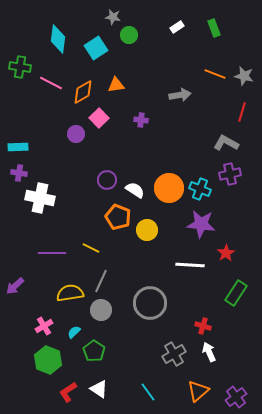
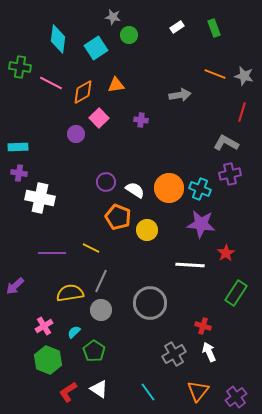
purple circle at (107, 180): moved 1 px left, 2 px down
orange triangle at (198, 391): rotated 10 degrees counterclockwise
